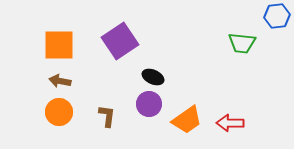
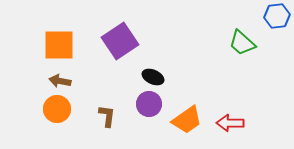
green trapezoid: rotated 36 degrees clockwise
orange circle: moved 2 px left, 3 px up
